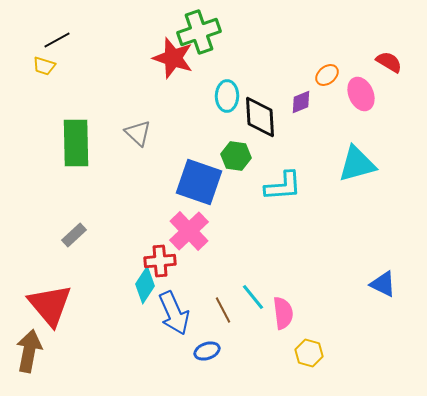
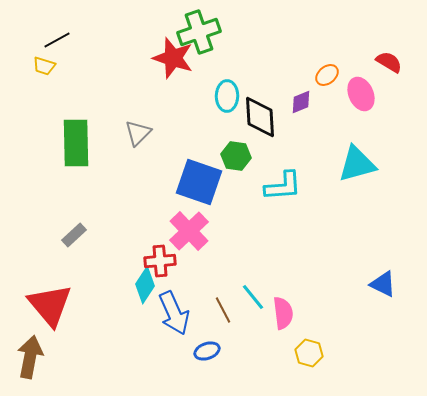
gray triangle: rotated 32 degrees clockwise
brown arrow: moved 1 px right, 6 px down
